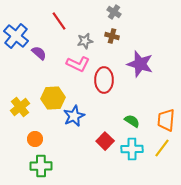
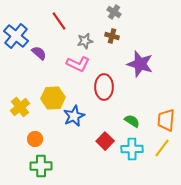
red ellipse: moved 7 px down
